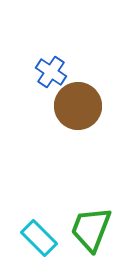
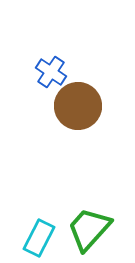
green trapezoid: moved 2 px left; rotated 21 degrees clockwise
cyan rectangle: rotated 72 degrees clockwise
